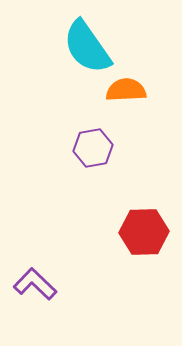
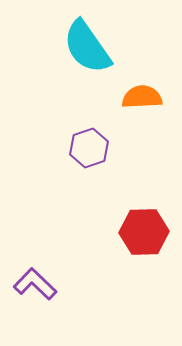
orange semicircle: moved 16 px right, 7 px down
purple hexagon: moved 4 px left; rotated 9 degrees counterclockwise
